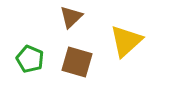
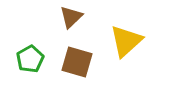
green pentagon: rotated 20 degrees clockwise
